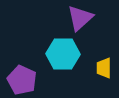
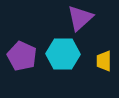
yellow trapezoid: moved 7 px up
purple pentagon: moved 24 px up
